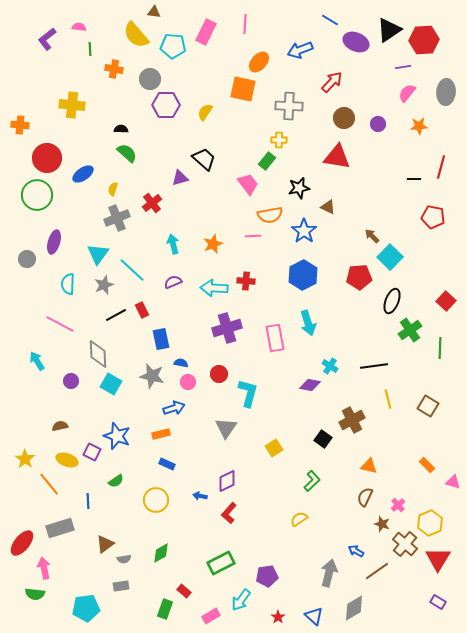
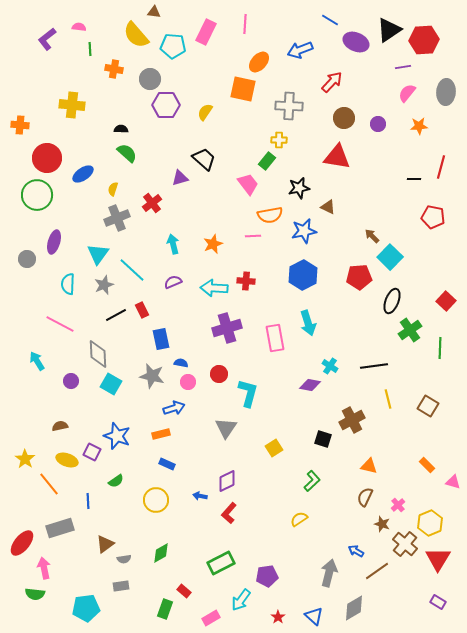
blue star at (304, 231): rotated 25 degrees clockwise
black square at (323, 439): rotated 18 degrees counterclockwise
pink rectangle at (211, 616): moved 2 px down
